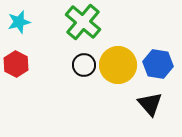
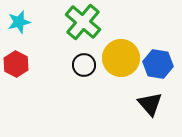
yellow circle: moved 3 px right, 7 px up
